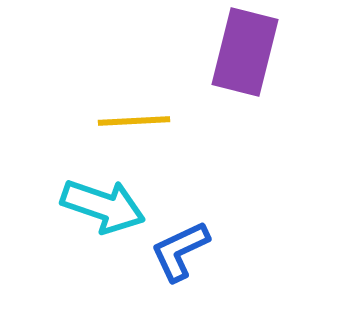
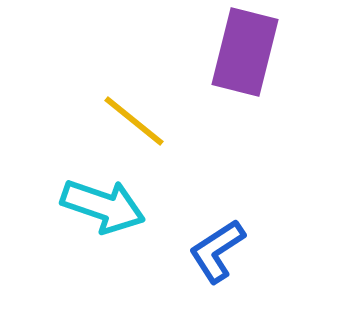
yellow line: rotated 42 degrees clockwise
blue L-shape: moved 37 px right; rotated 8 degrees counterclockwise
